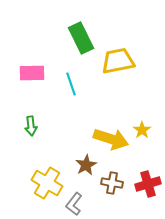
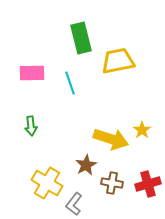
green rectangle: rotated 12 degrees clockwise
cyan line: moved 1 px left, 1 px up
